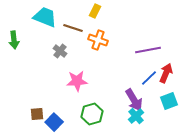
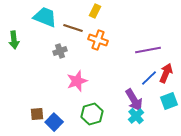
gray cross: rotated 32 degrees clockwise
pink star: rotated 15 degrees counterclockwise
